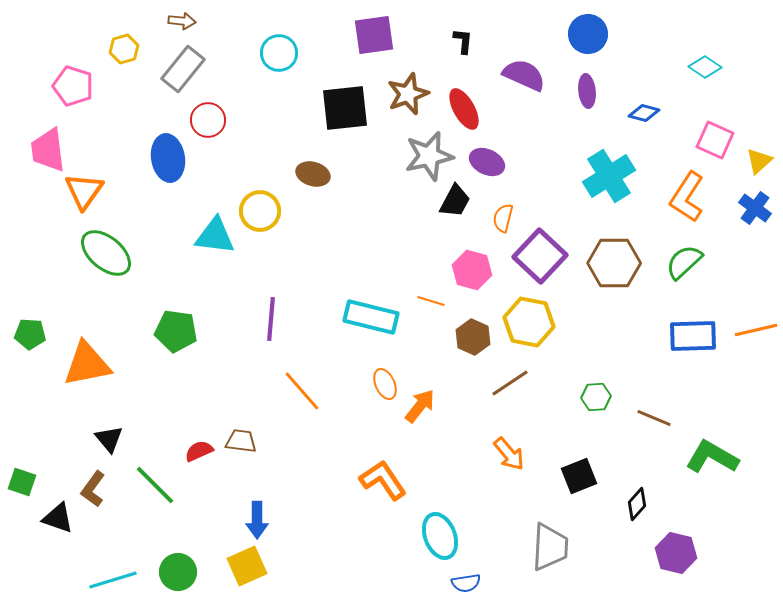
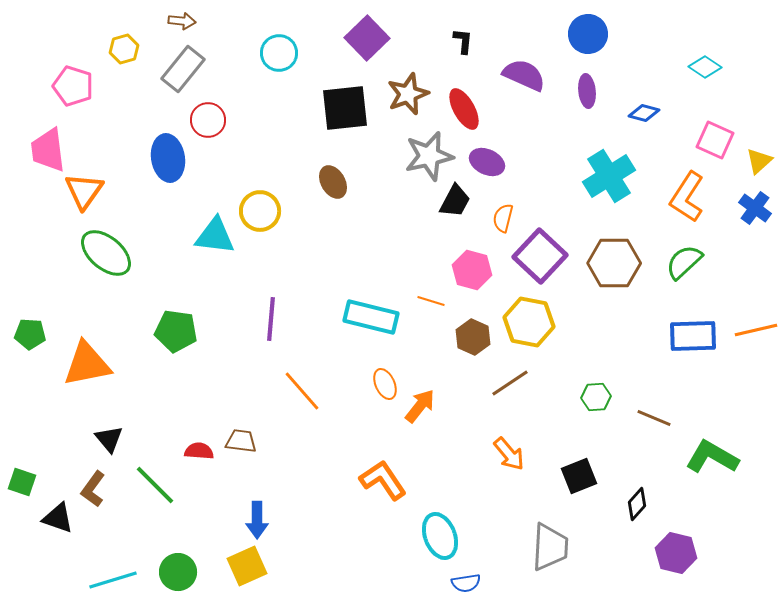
purple square at (374, 35): moved 7 px left, 3 px down; rotated 36 degrees counterclockwise
brown ellipse at (313, 174): moved 20 px right, 8 px down; rotated 44 degrees clockwise
red semicircle at (199, 451): rotated 28 degrees clockwise
